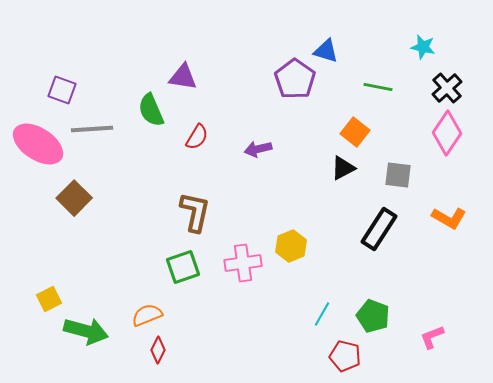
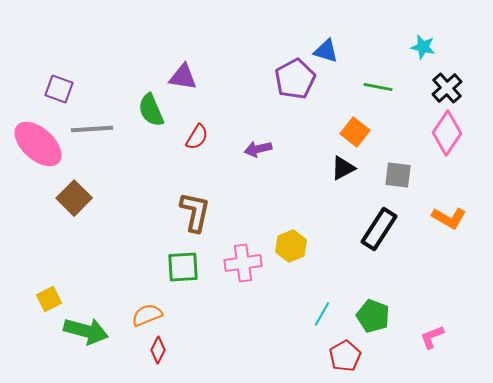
purple pentagon: rotated 9 degrees clockwise
purple square: moved 3 px left, 1 px up
pink ellipse: rotated 9 degrees clockwise
green square: rotated 16 degrees clockwise
red pentagon: rotated 28 degrees clockwise
